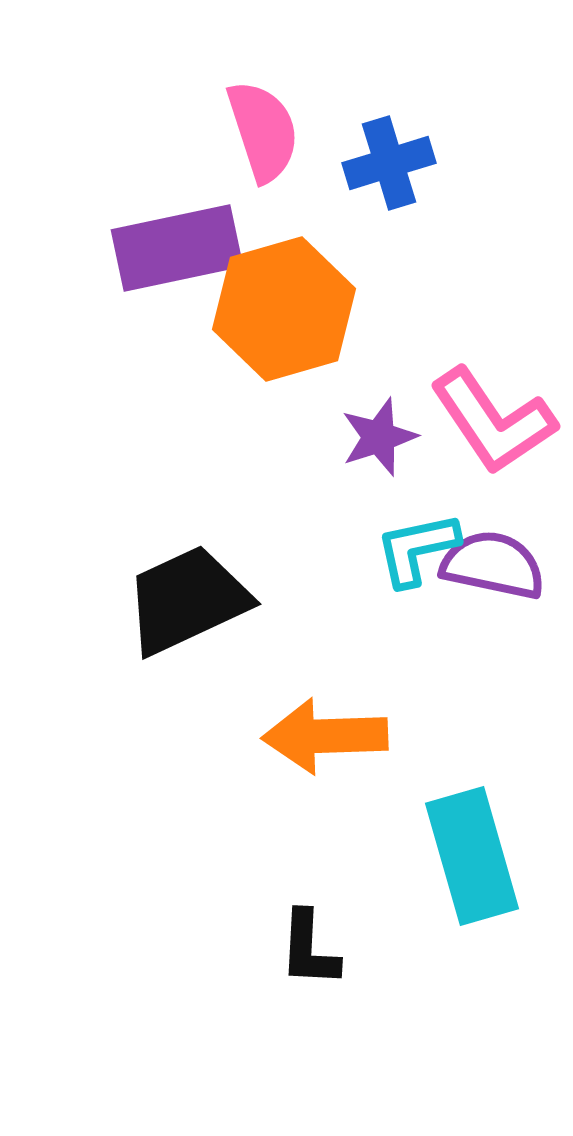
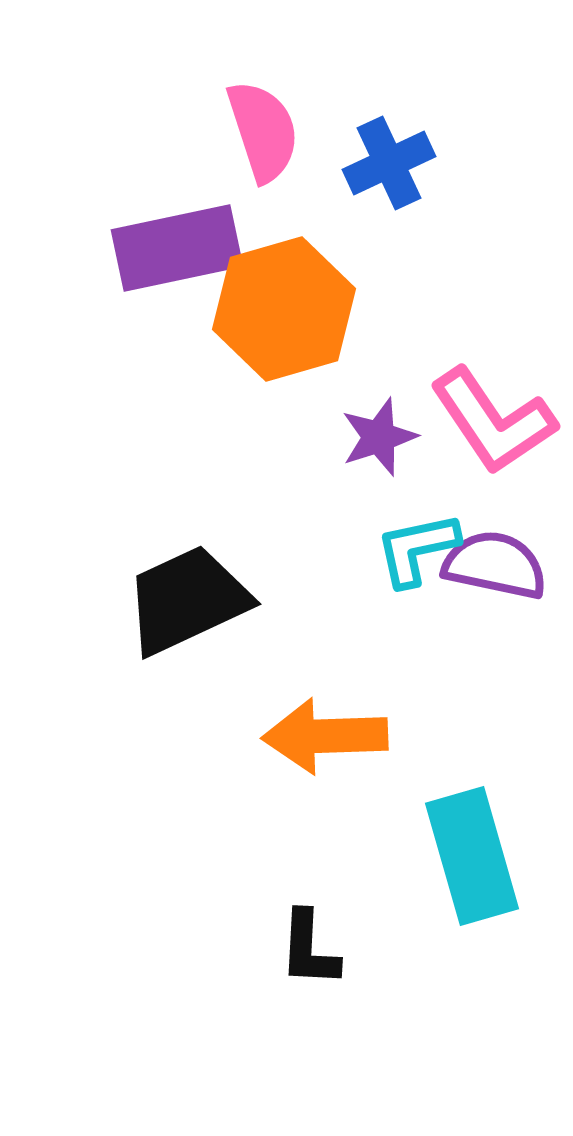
blue cross: rotated 8 degrees counterclockwise
purple semicircle: moved 2 px right
